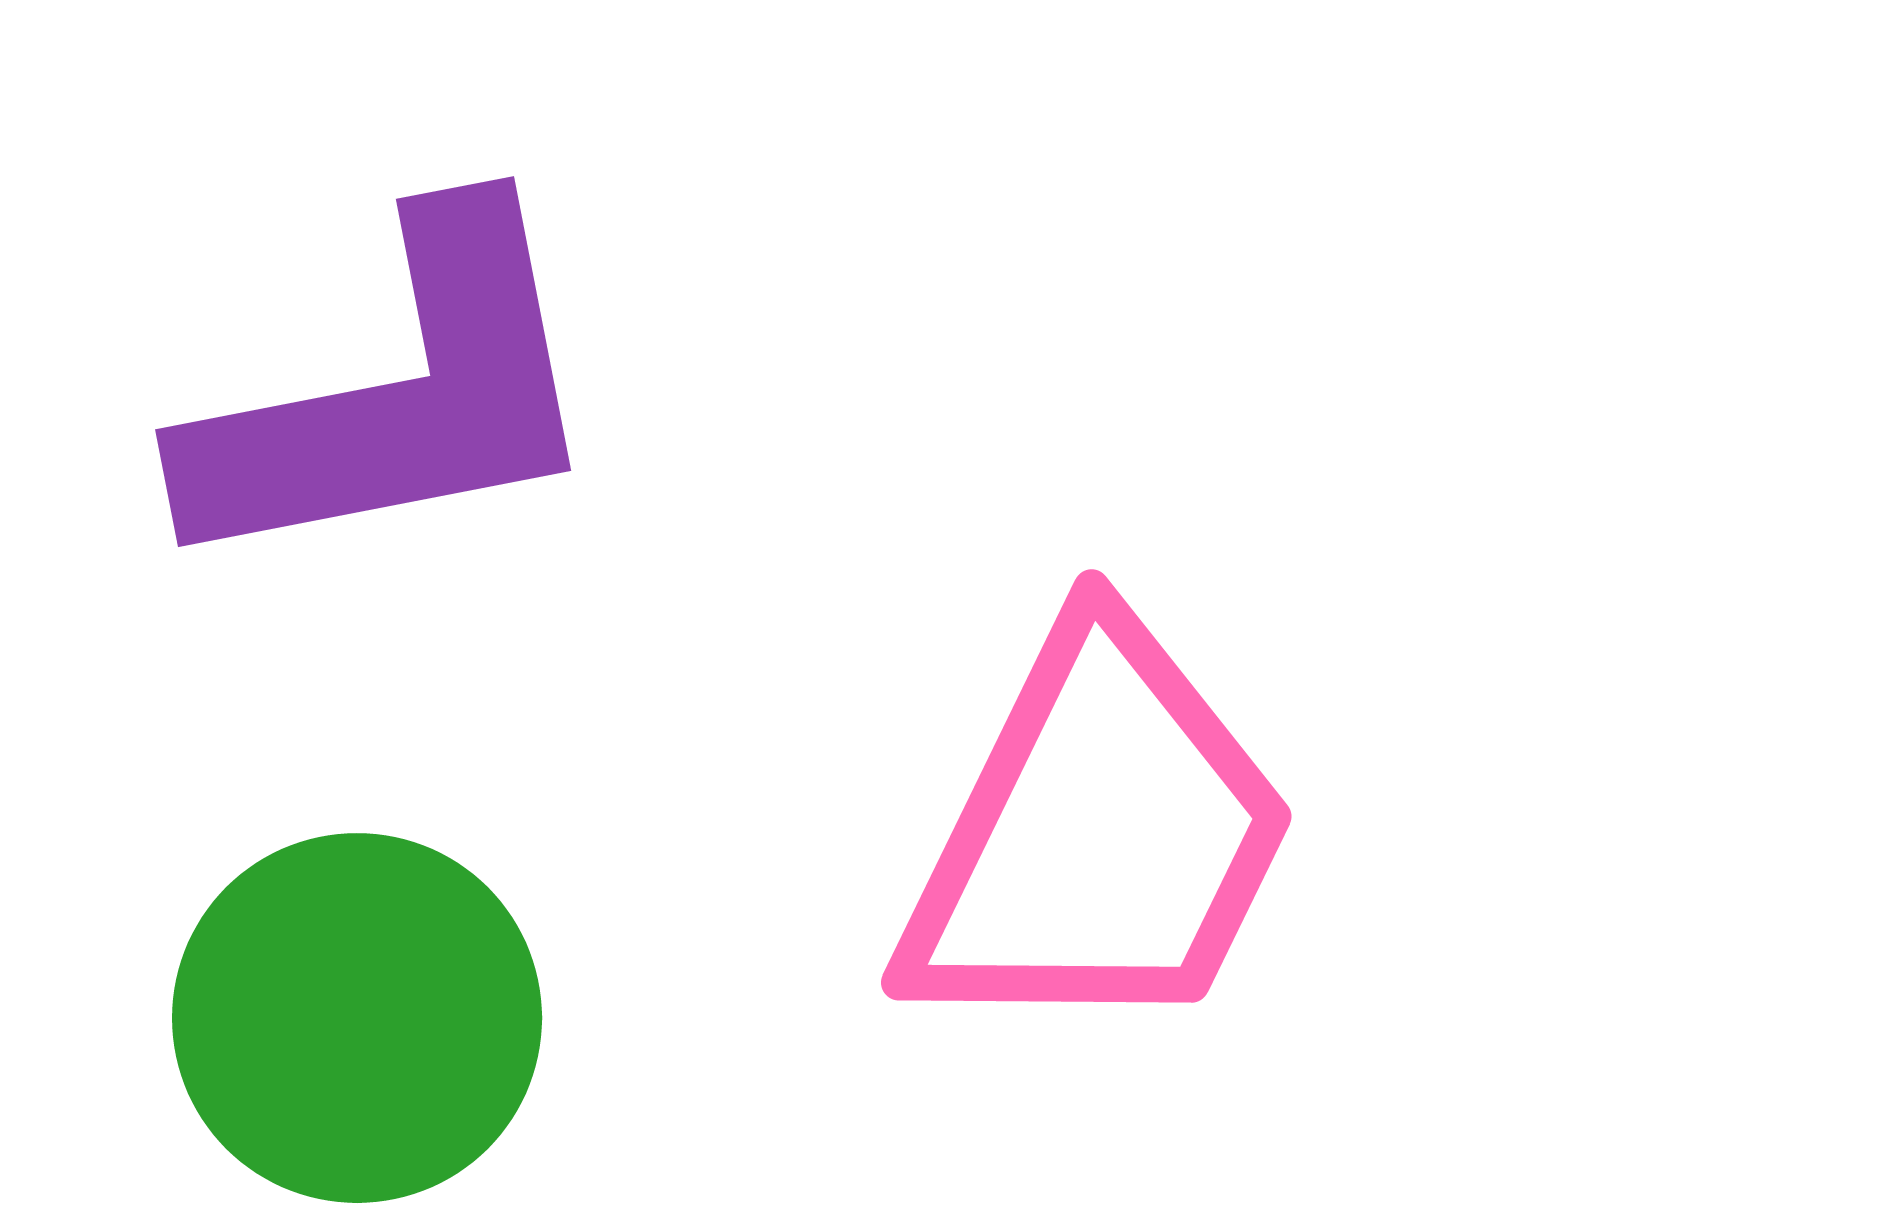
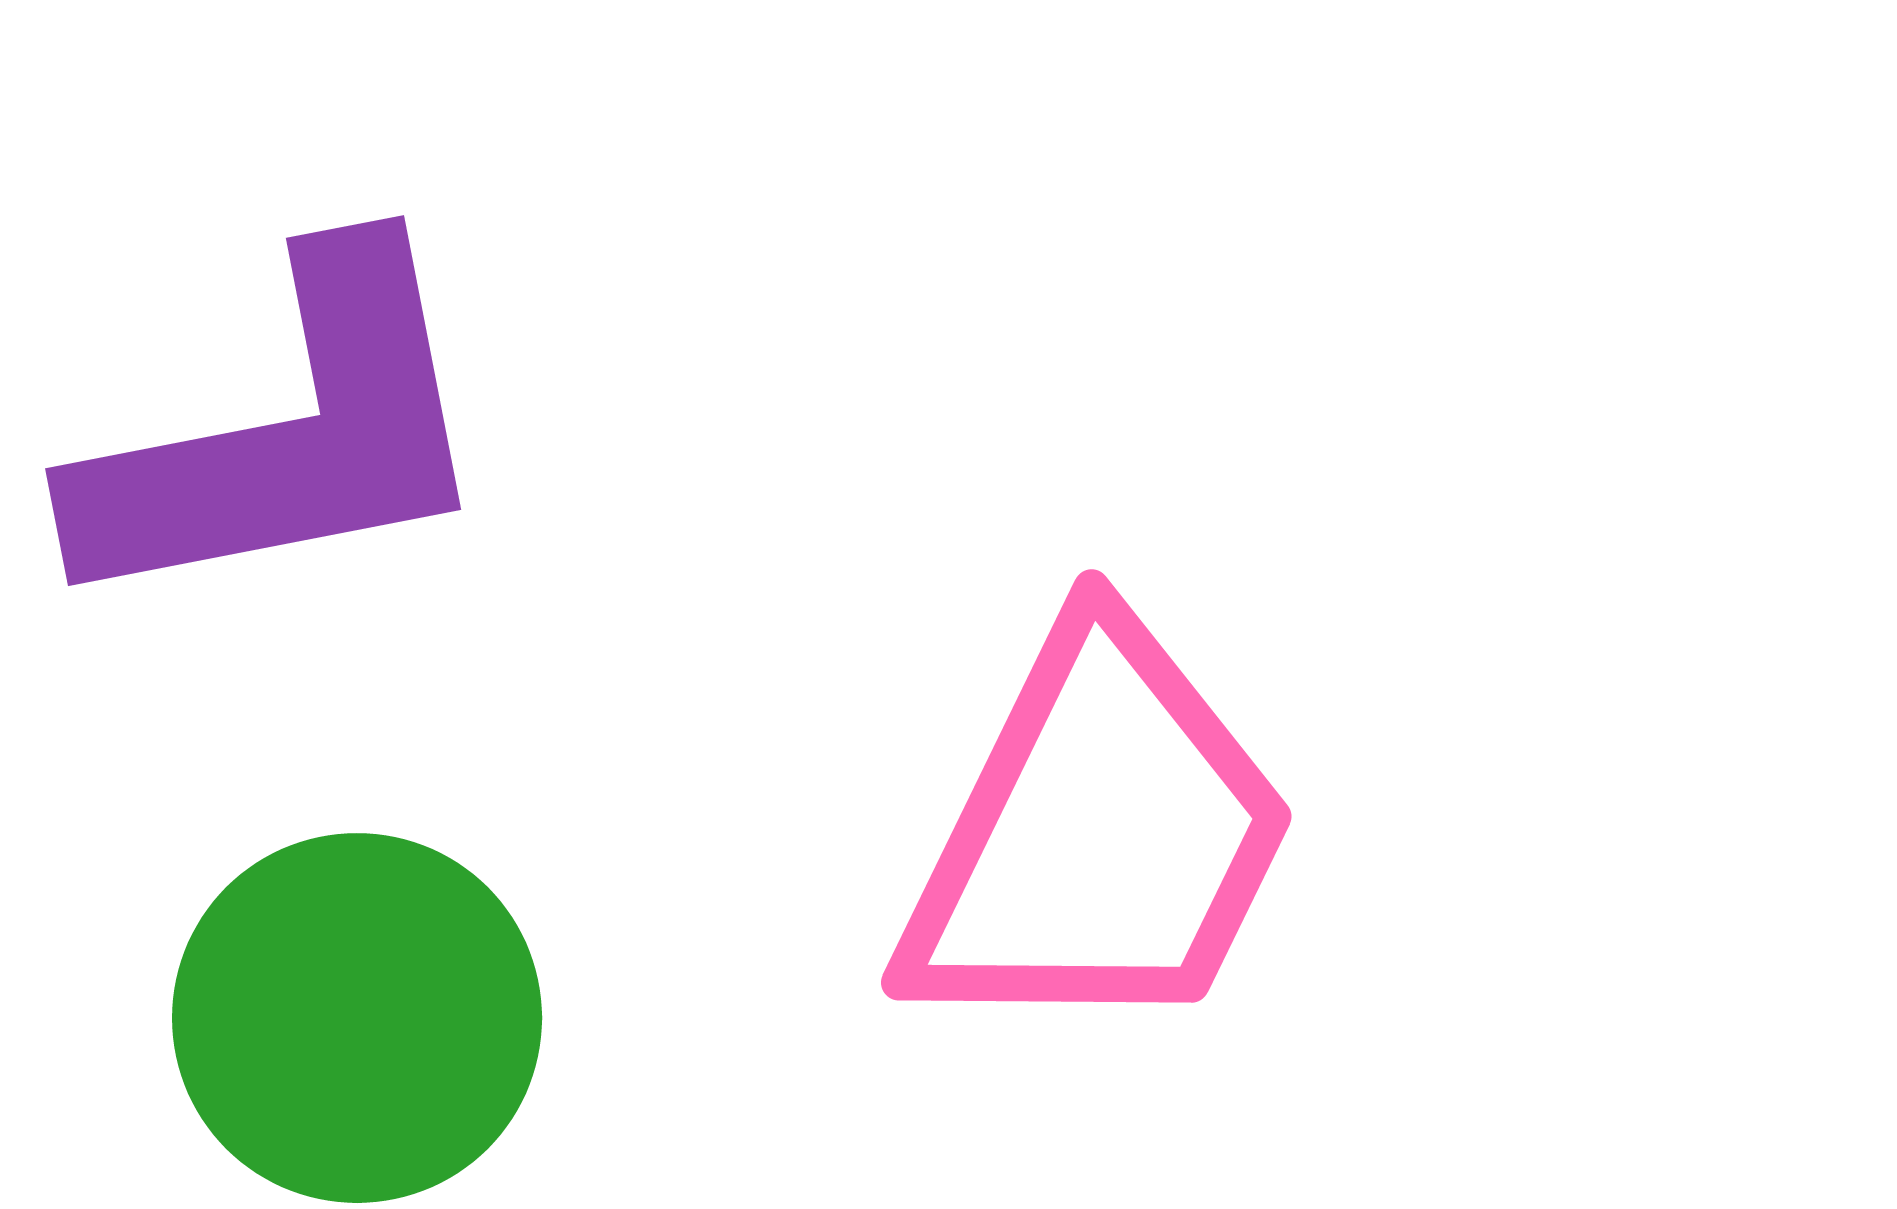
purple L-shape: moved 110 px left, 39 px down
